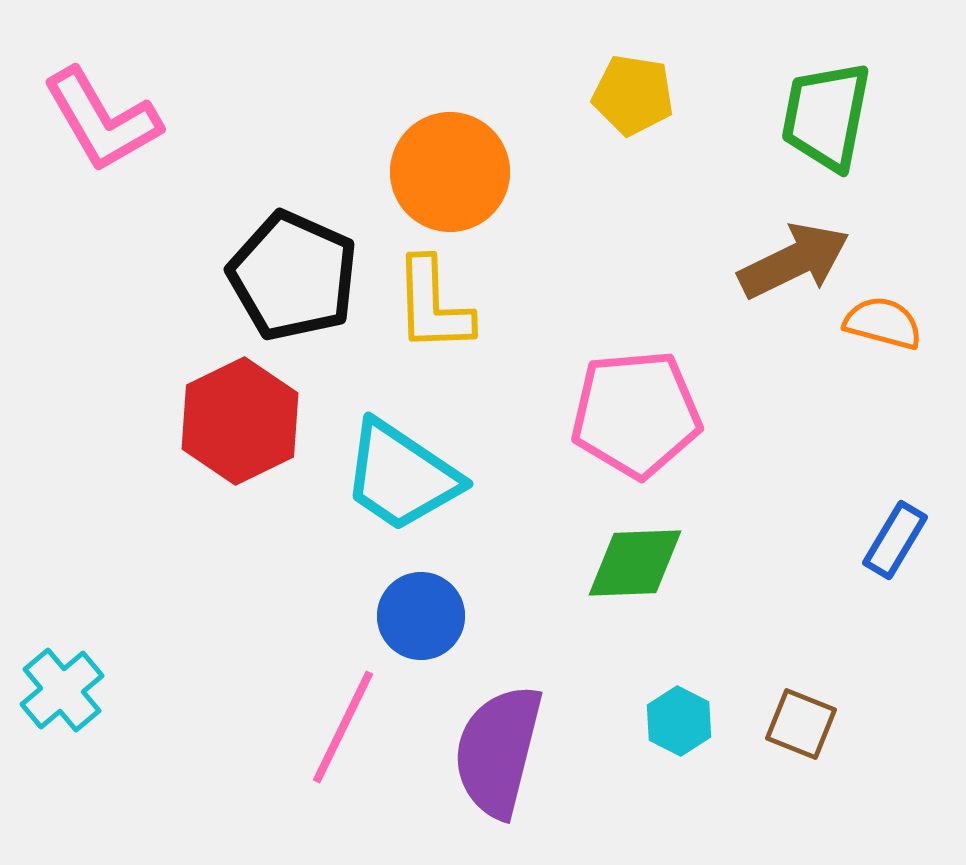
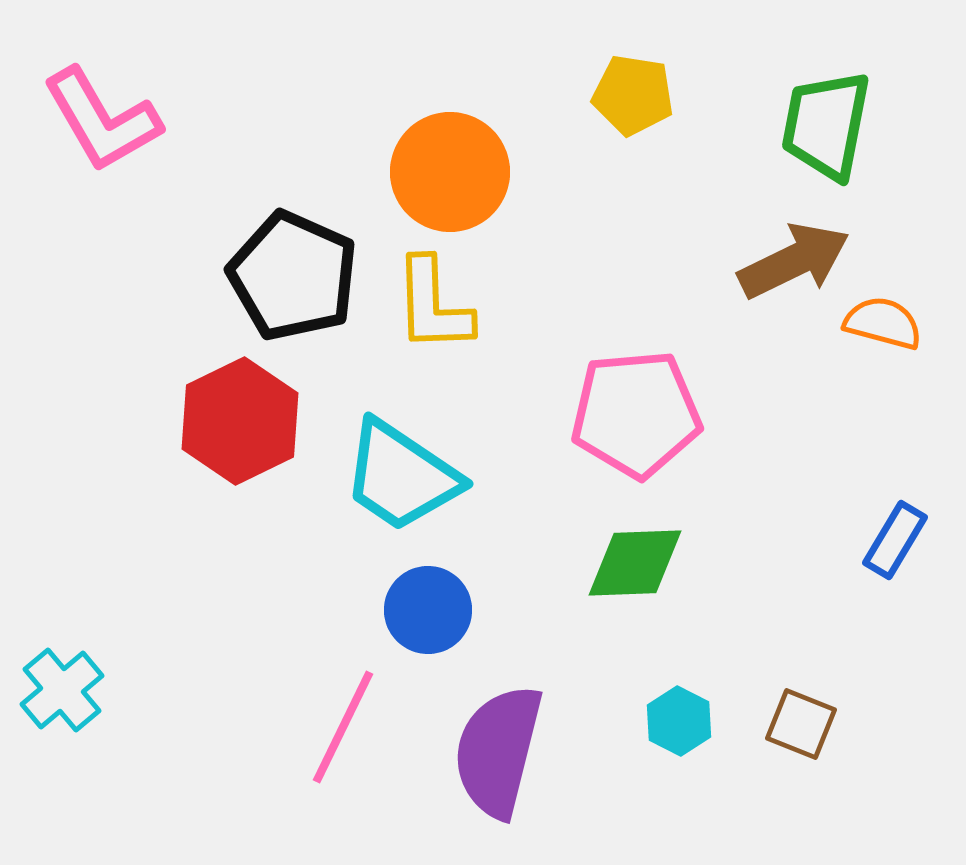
green trapezoid: moved 9 px down
blue circle: moved 7 px right, 6 px up
